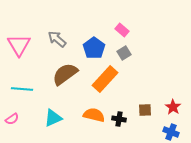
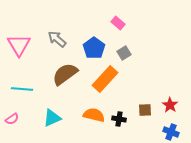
pink rectangle: moved 4 px left, 7 px up
red star: moved 3 px left, 2 px up
cyan triangle: moved 1 px left
